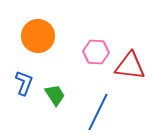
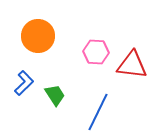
red triangle: moved 2 px right, 1 px up
blue L-shape: rotated 25 degrees clockwise
